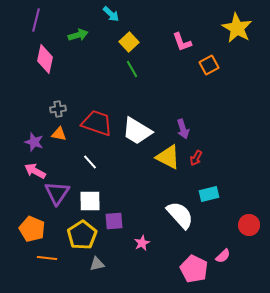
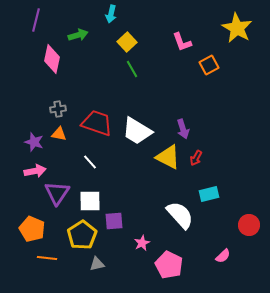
cyan arrow: rotated 60 degrees clockwise
yellow square: moved 2 px left
pink diamond: moved 7 px right
pink arrow: rotated 140 degrees clockwise
pink pentagon: moved 25 px left, 4 px up
